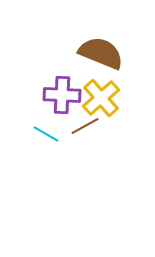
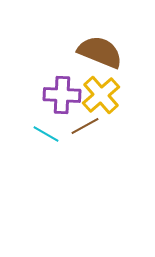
brown semicircle: moved 1 px left, 1 px up
yellow cross: moved 3 px up
